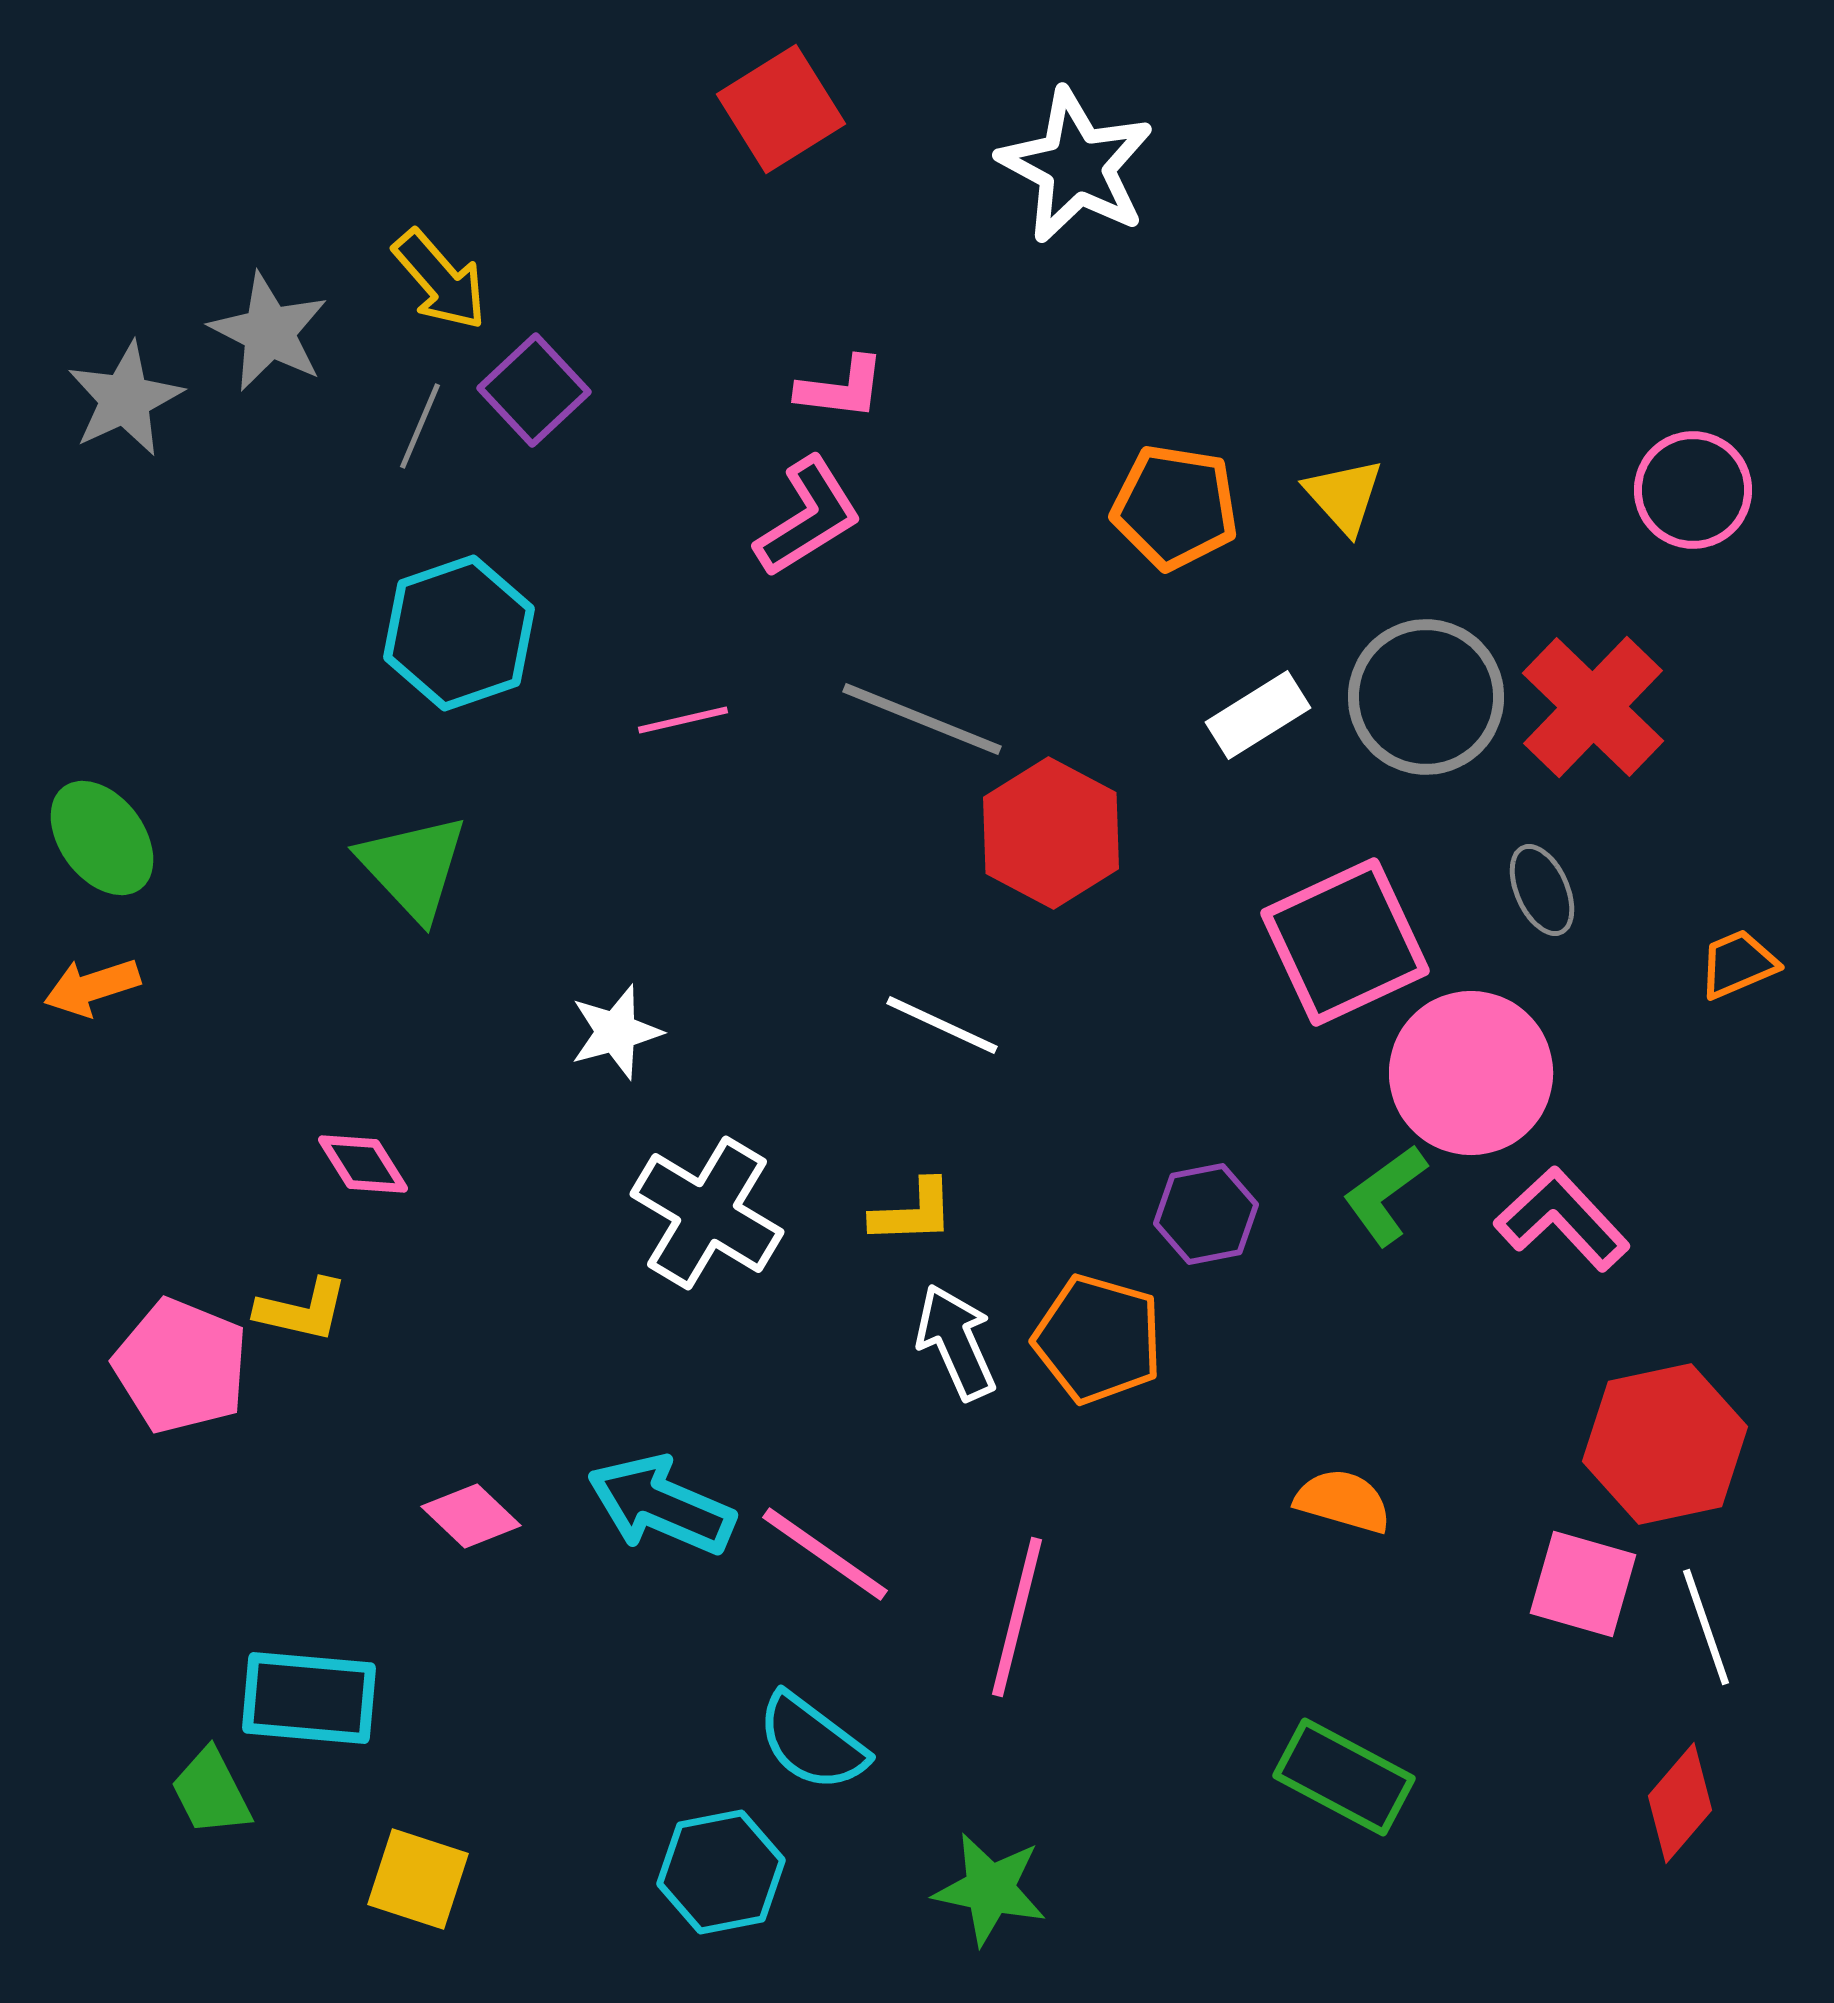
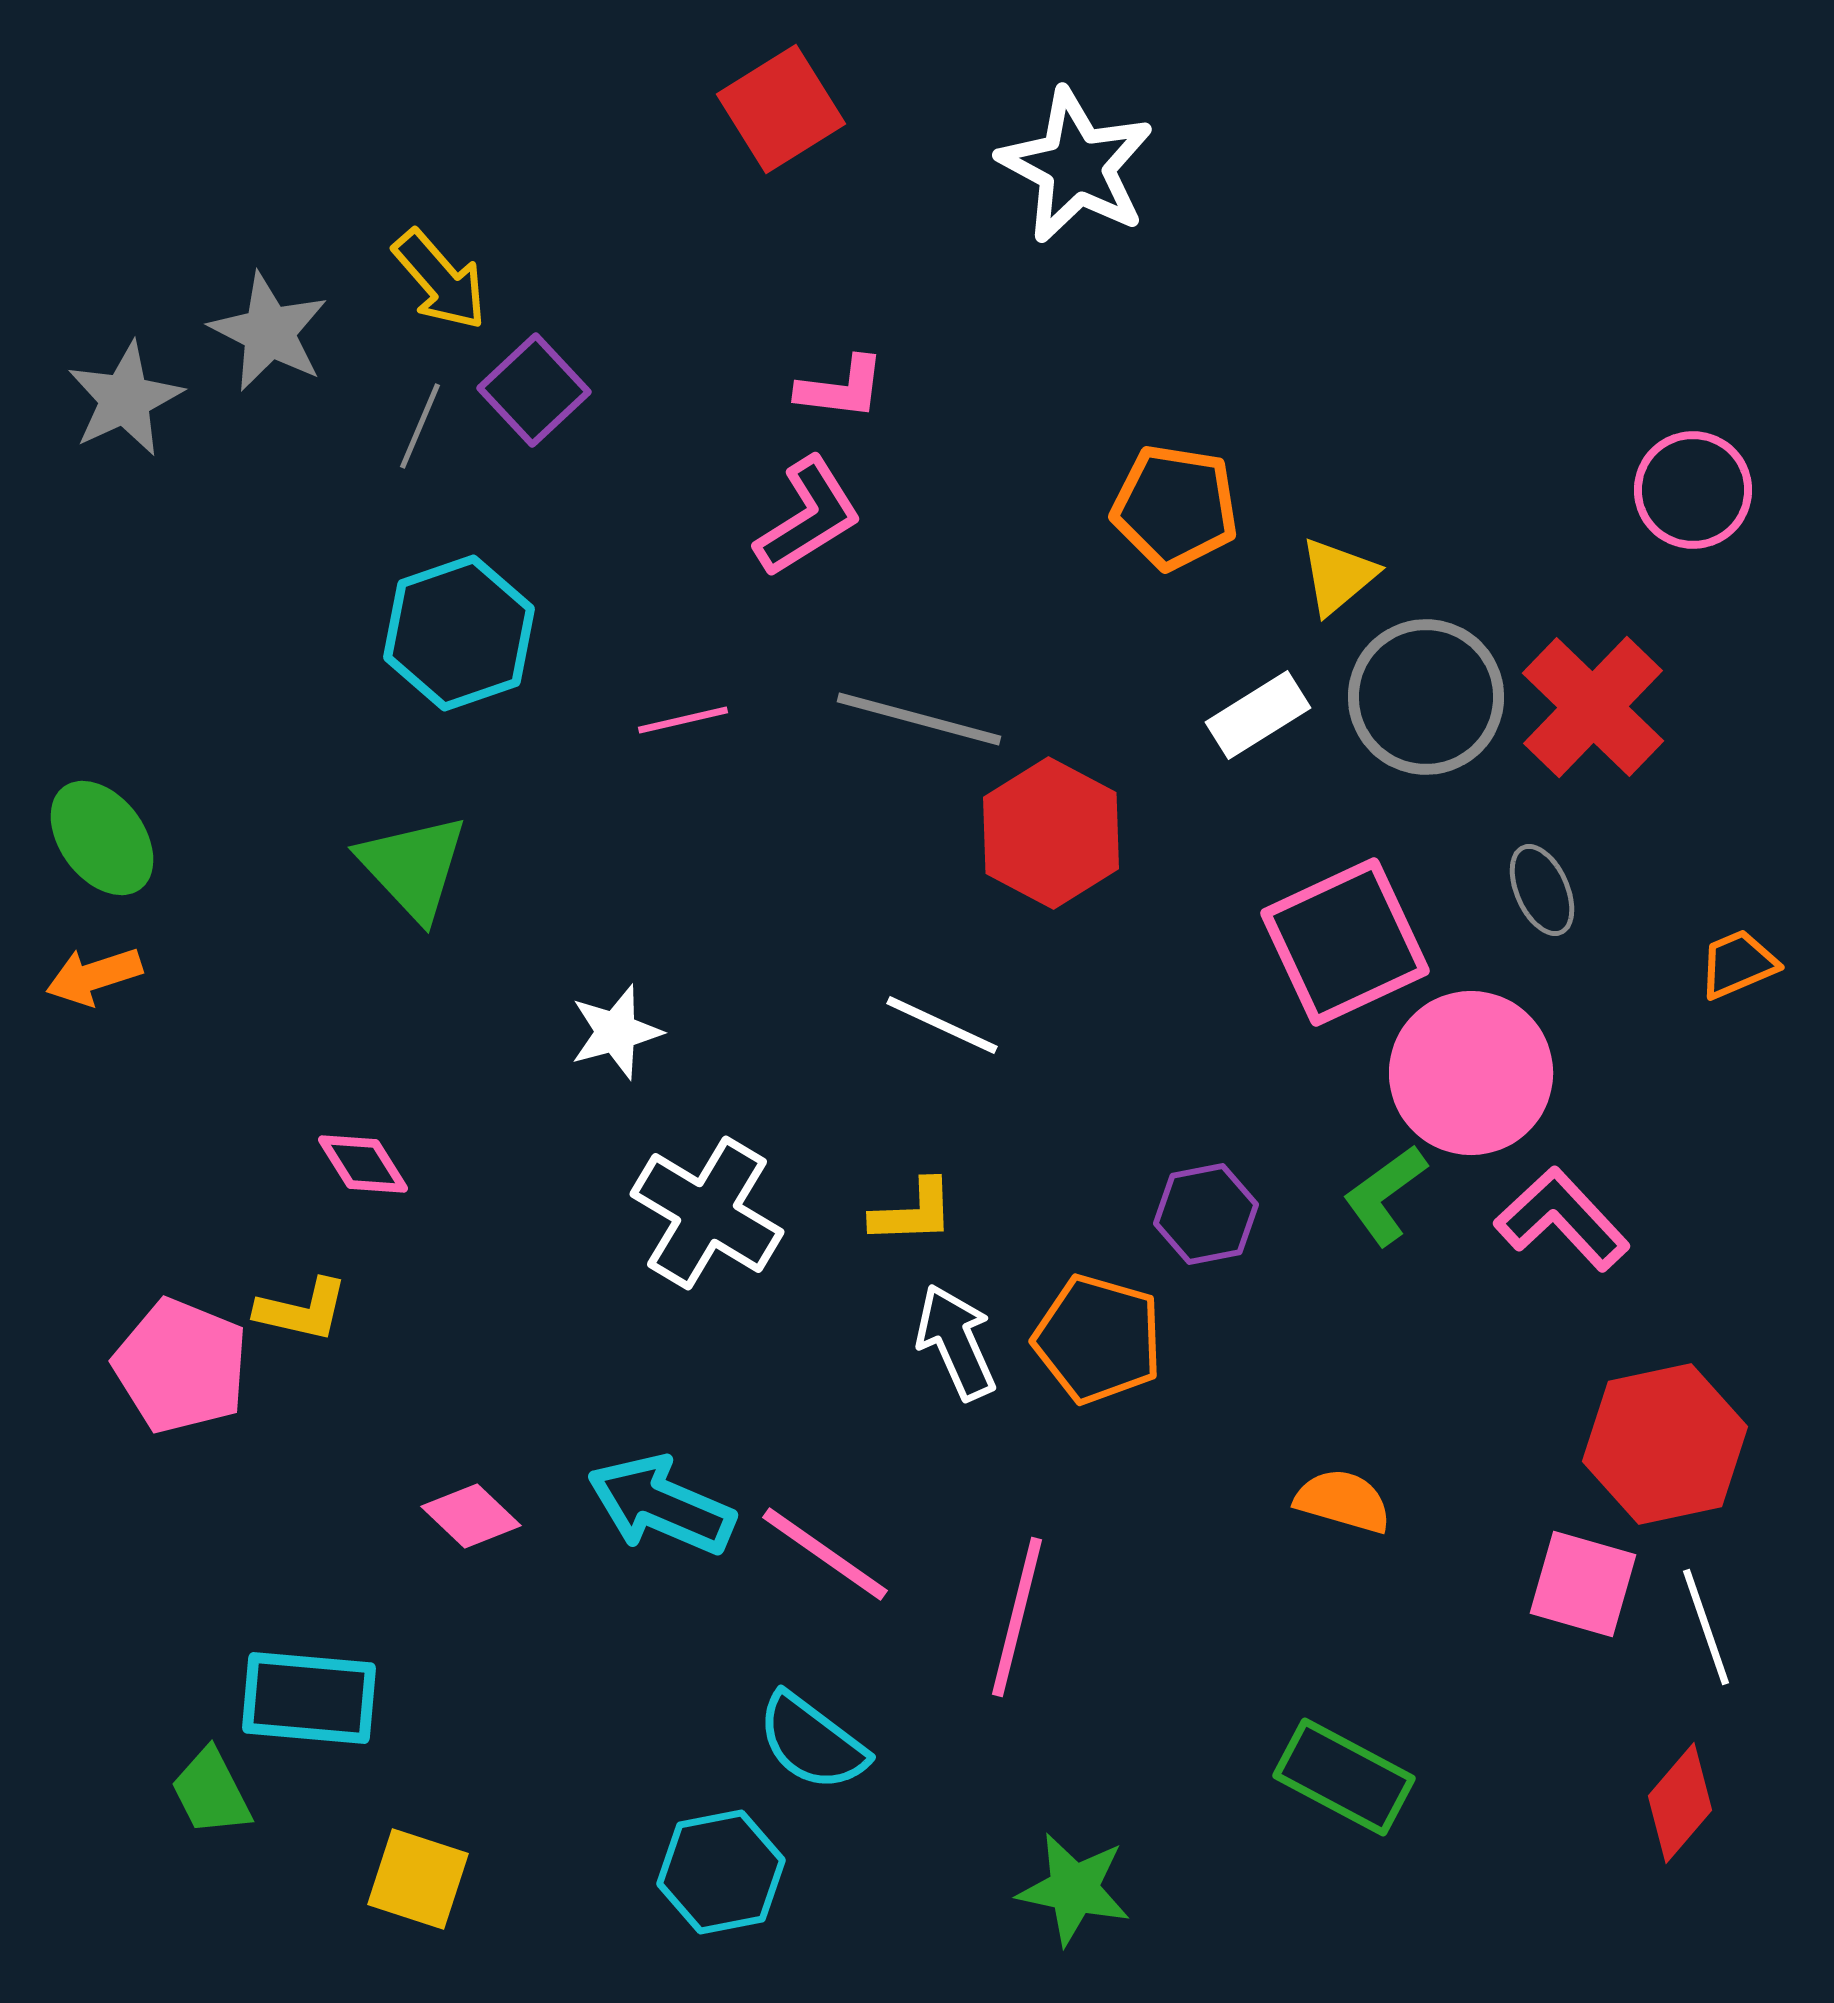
yellow triangle at (1344, 496): moved 6 px left, 80 px down; rotated 32 degrees clockwise
gray line at (922, 719): moved 3 px left; rotated 7 degrees counterclockwise
orange arrow at (92, 987): moved 2 px right, 11 px up
green star at (990, 1889): moved 84 px right
